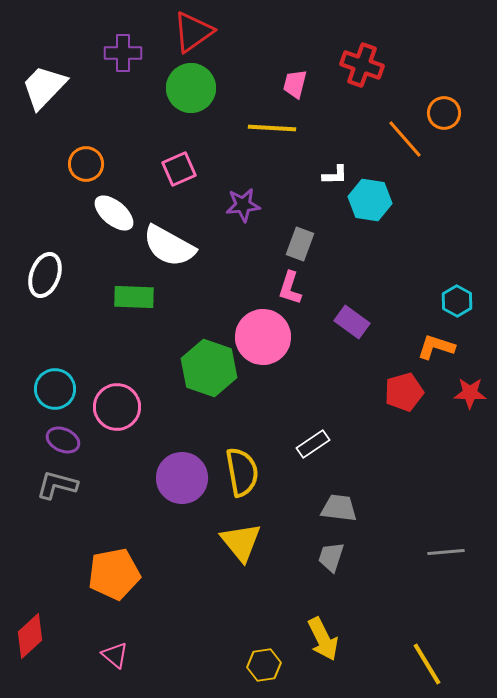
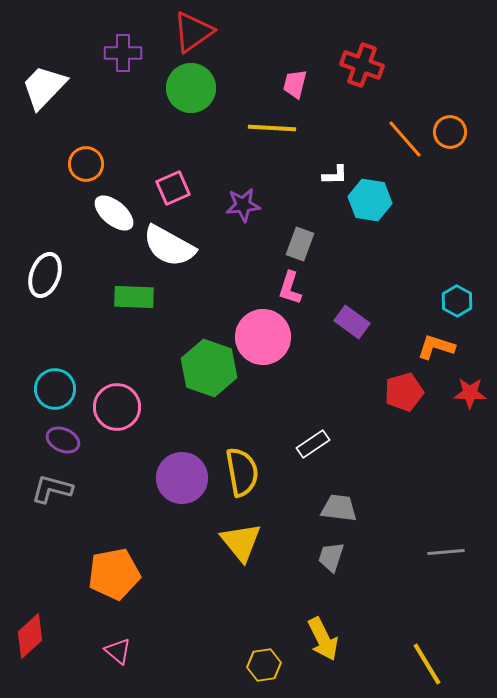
orange circle at (444, 113): moved 6 px right, 19 px down
pink square at (179, 169): moved 6 px left, 19 px down
gray L-shape at (57, 485): moved 5 px left, 4 px down
pink triangle at (115, 655): moved 3 px right, 4 px up
